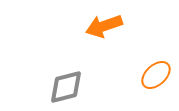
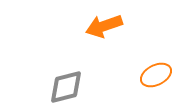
orange ellipse: rotated 16 degrees clockwise
